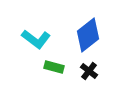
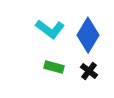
blue diamond: rotated 20 degrees counterclockwise
cyan L-shape: moved 14 px right, 10 px up
